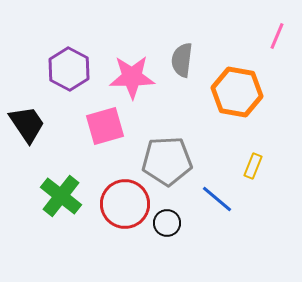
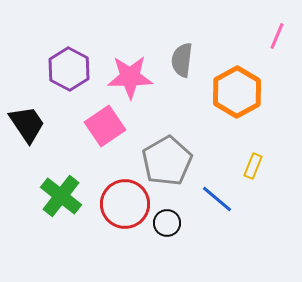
pink star: moved 2 px left
orange hexagon: rotated 21 degrees clockwise
pink square: rotated 18 degrees counterclockwise
gray pentagon: rotated 27 degrees counterclockwise
